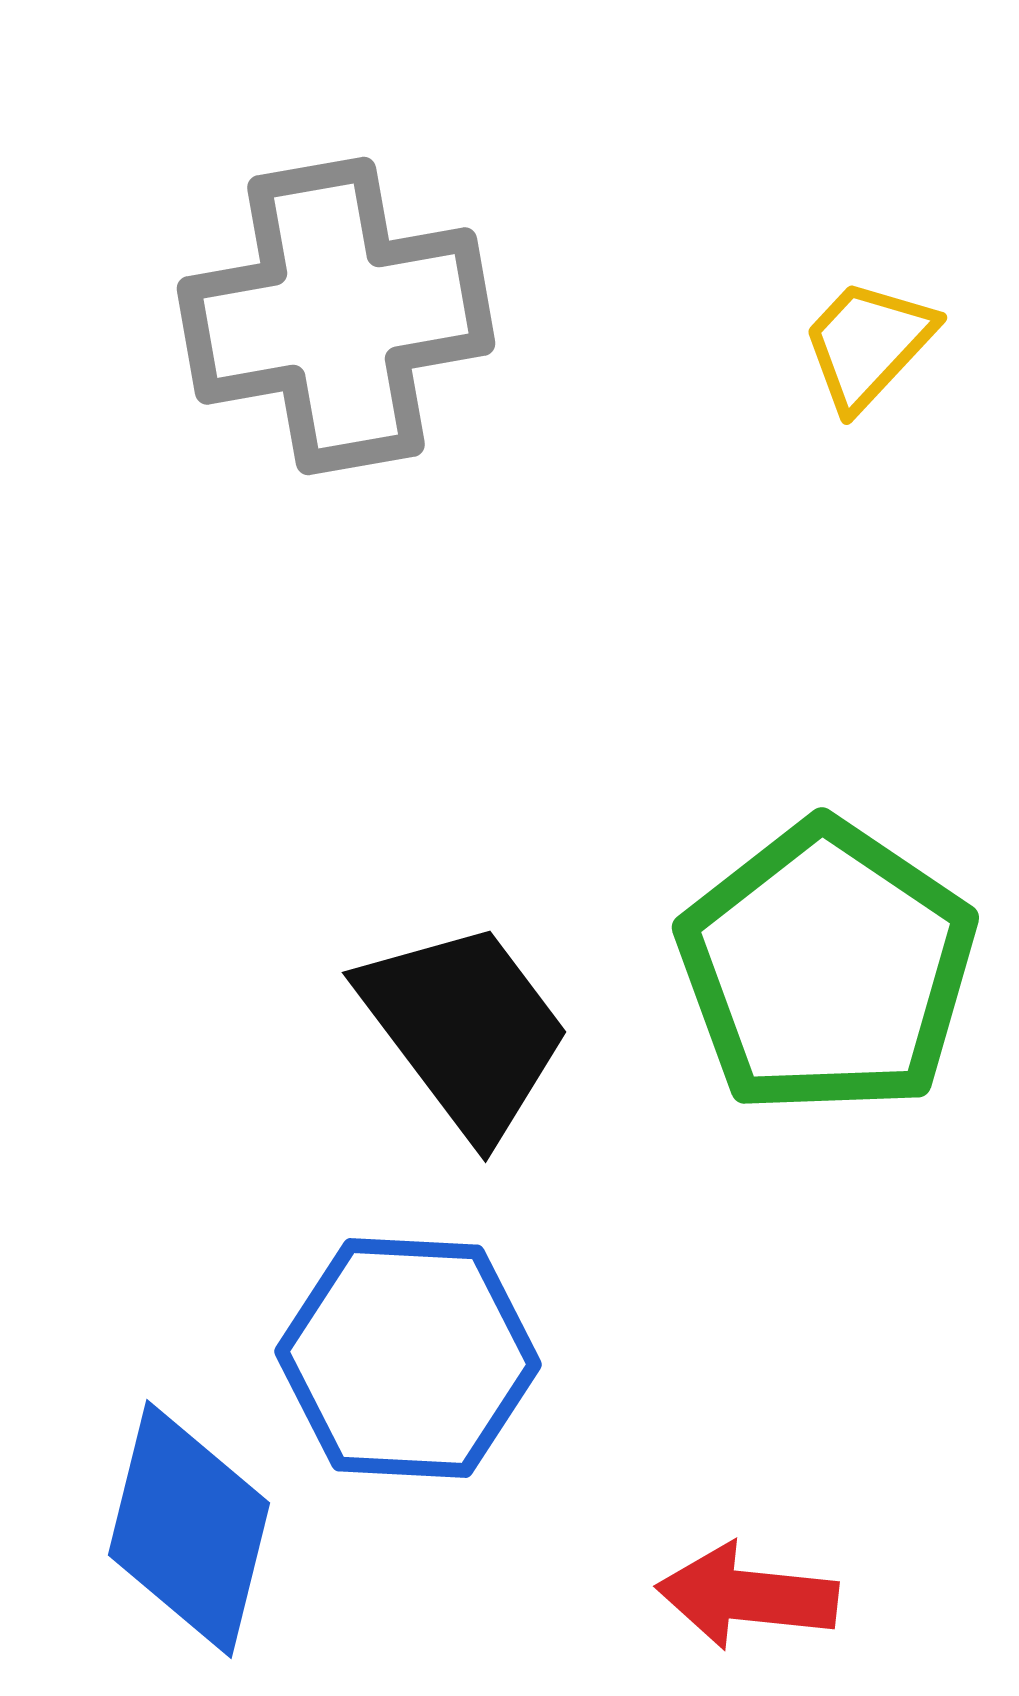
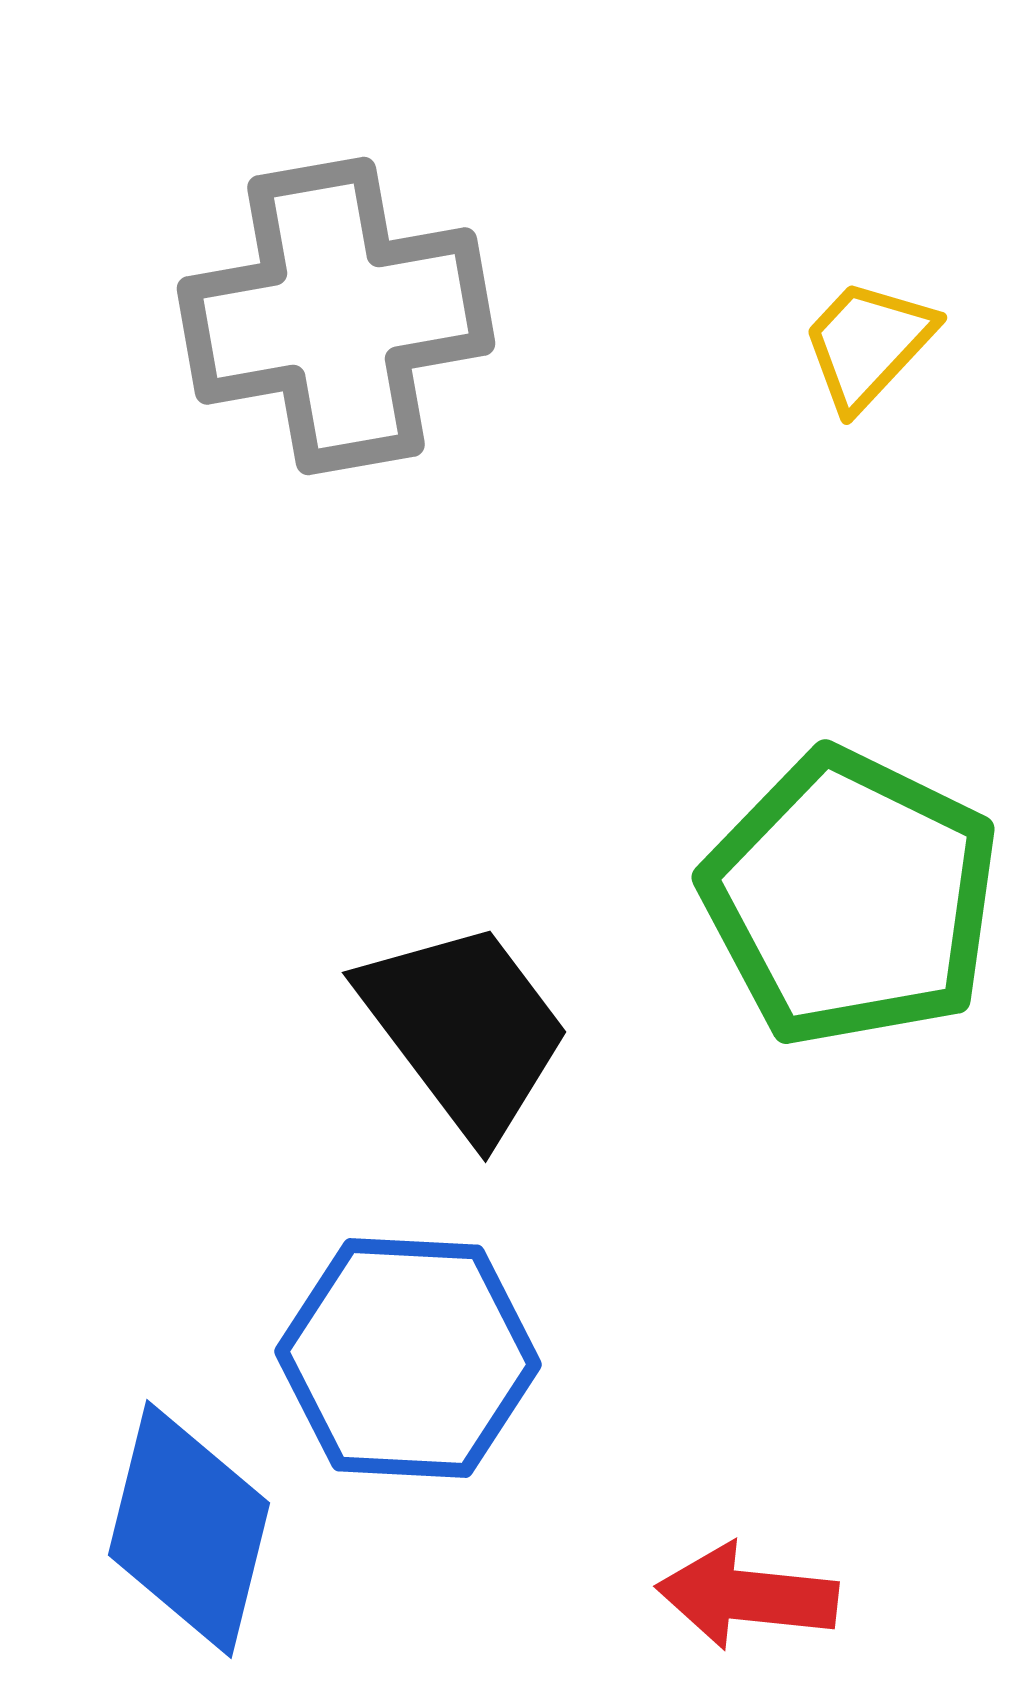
green pentagon: moved 24 px right, 70 px up; rotated 8 degrees counterclockwise
